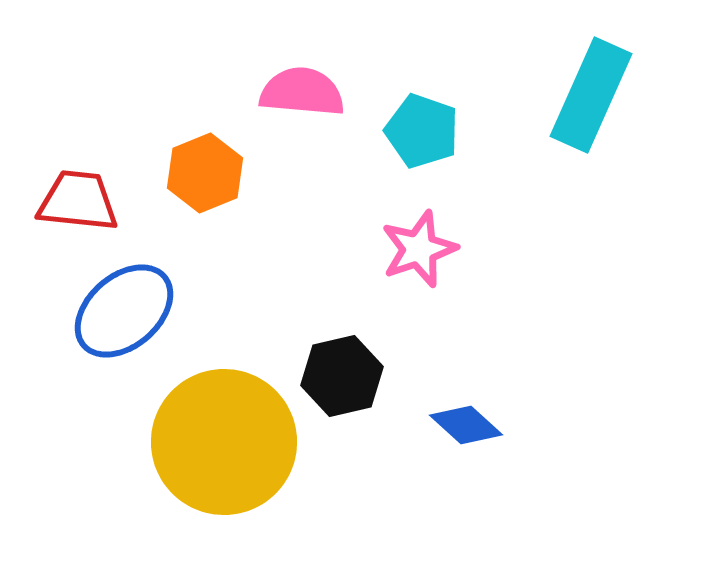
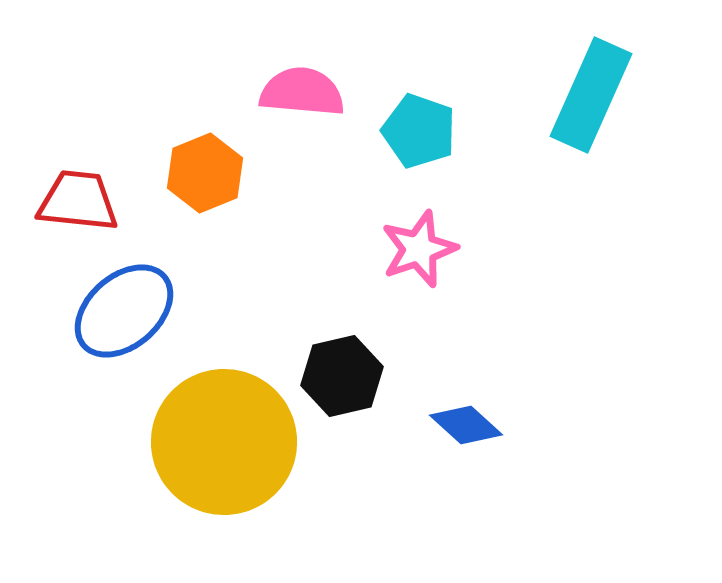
cyan pentagon: moved 3 px left
